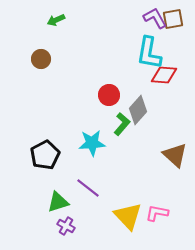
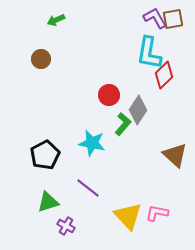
red diamond: rotated 48 degrees counterclockwise
gray diamond: rotated 8 degrees counterclockwise
green L-shape: moved 1 px right
cyan star: rotated 16 degrees clockwise
green triangle: moved 10 px left
